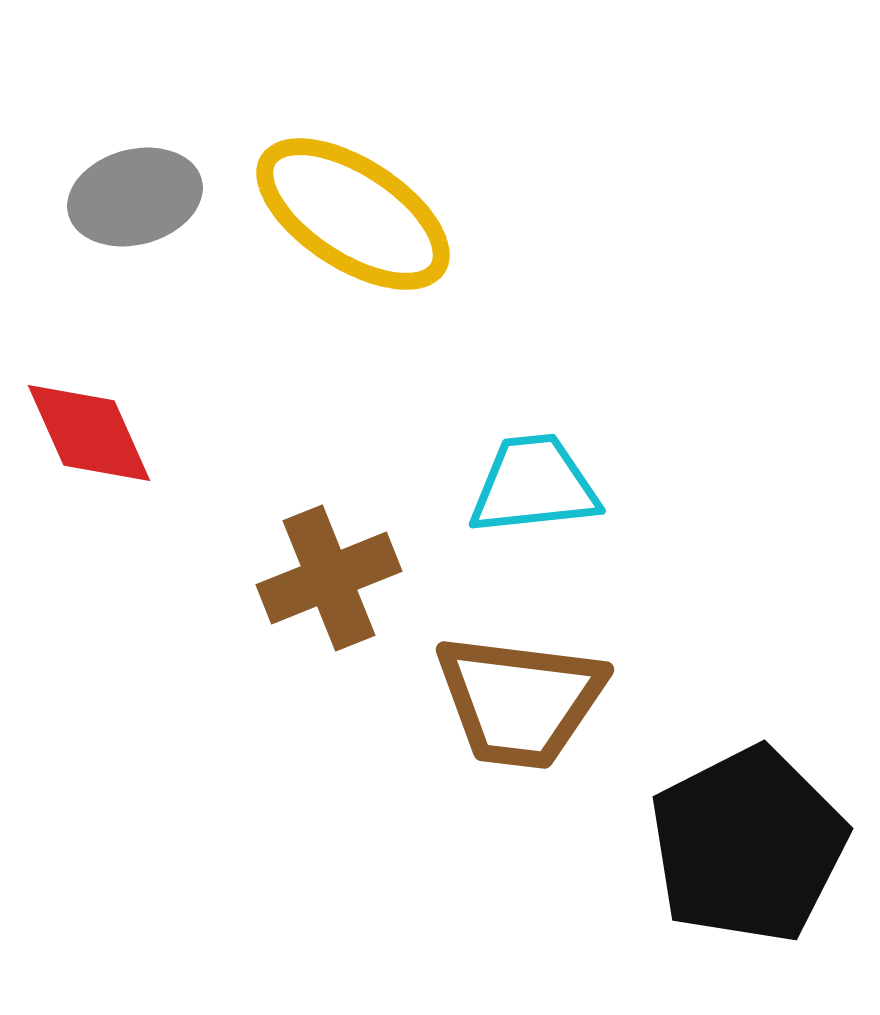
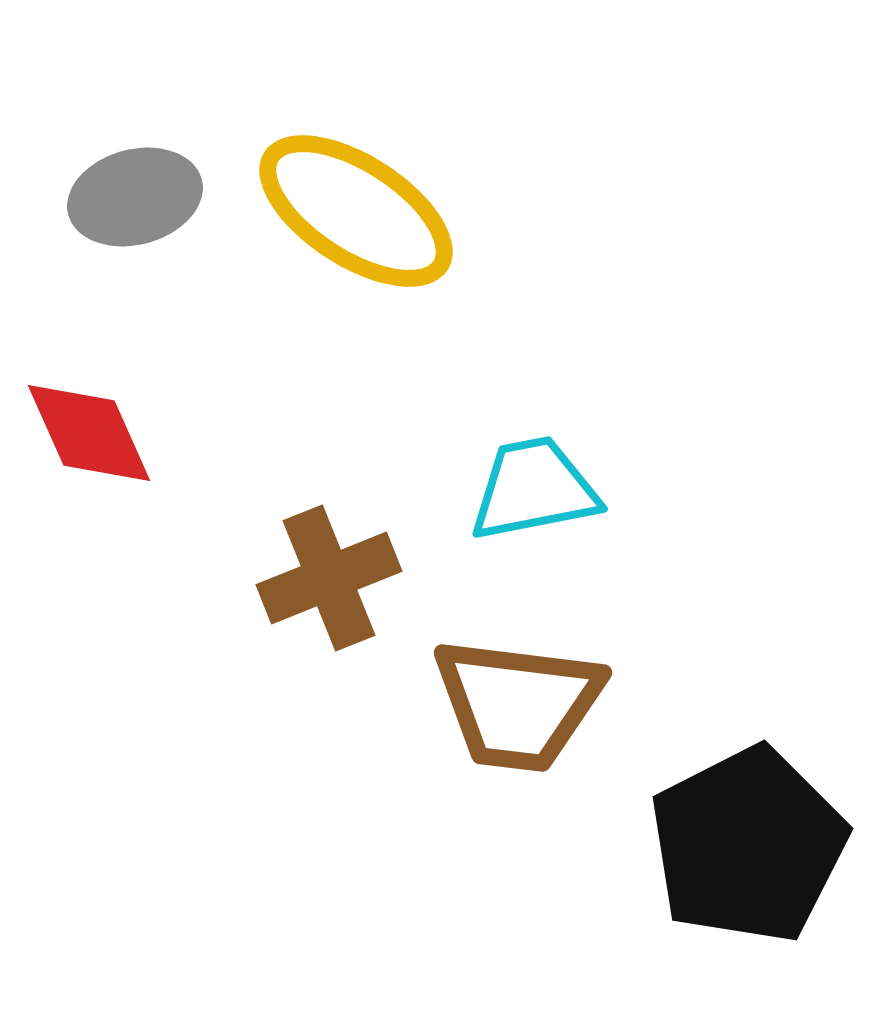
yellow ellipse: moved 3 px right, 3 px up
cyan trapezoid: moved 4 px down; rotated 5 degrees counterclockwise
brown trapezoid: moved 2 px left, 3 px down
